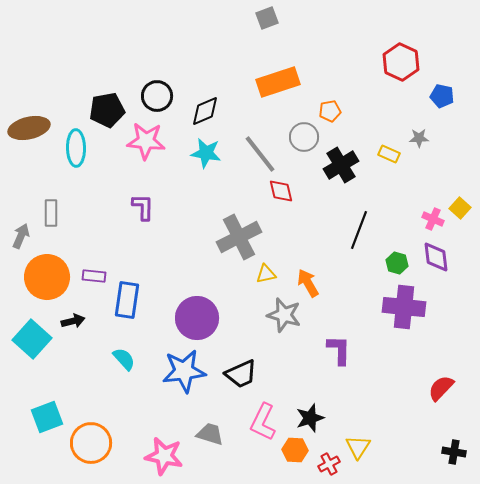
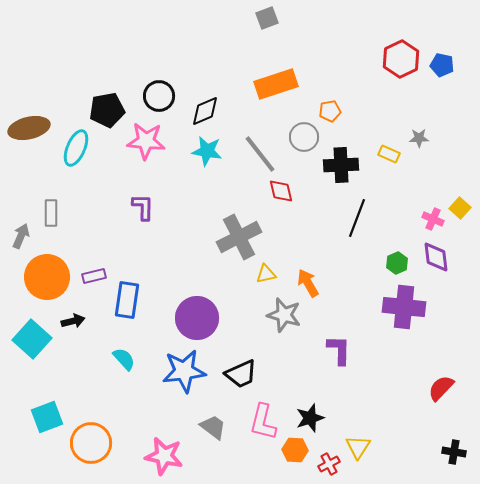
red hexagon at (401, 62): moved 3 px up; rotated 9 degrees clockwise
orange rectangle at (278, 82): moved 2 px left, 2 px down
black circle at (157, 96): moved 2 px right
blue pentagon at (442, 96): moved 31 px up
cyan ellipse at (76, 148): rotated 24 degrees clockwise
cyan star at (206, 153): moved 1 px right, 2 px up
black cross at (341, 165): rotated 28 degrees clockwise
black line at (359, 230): moved 2 px left, 12 px up
green hexagon at (397, 263): rotated 20 degrees clockwise
purple rectangle at (94, 276): rotated 20 degrees counterclockwise
pink L-shape at (263, 422): rotated 12 degrees counterclockwise
gray trapezoid at (210, 434): moved 3 px right, 7 px up; rotated 20 degrees clockwise
